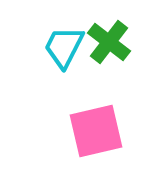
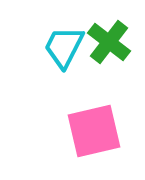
pink square: moved 2 px left
